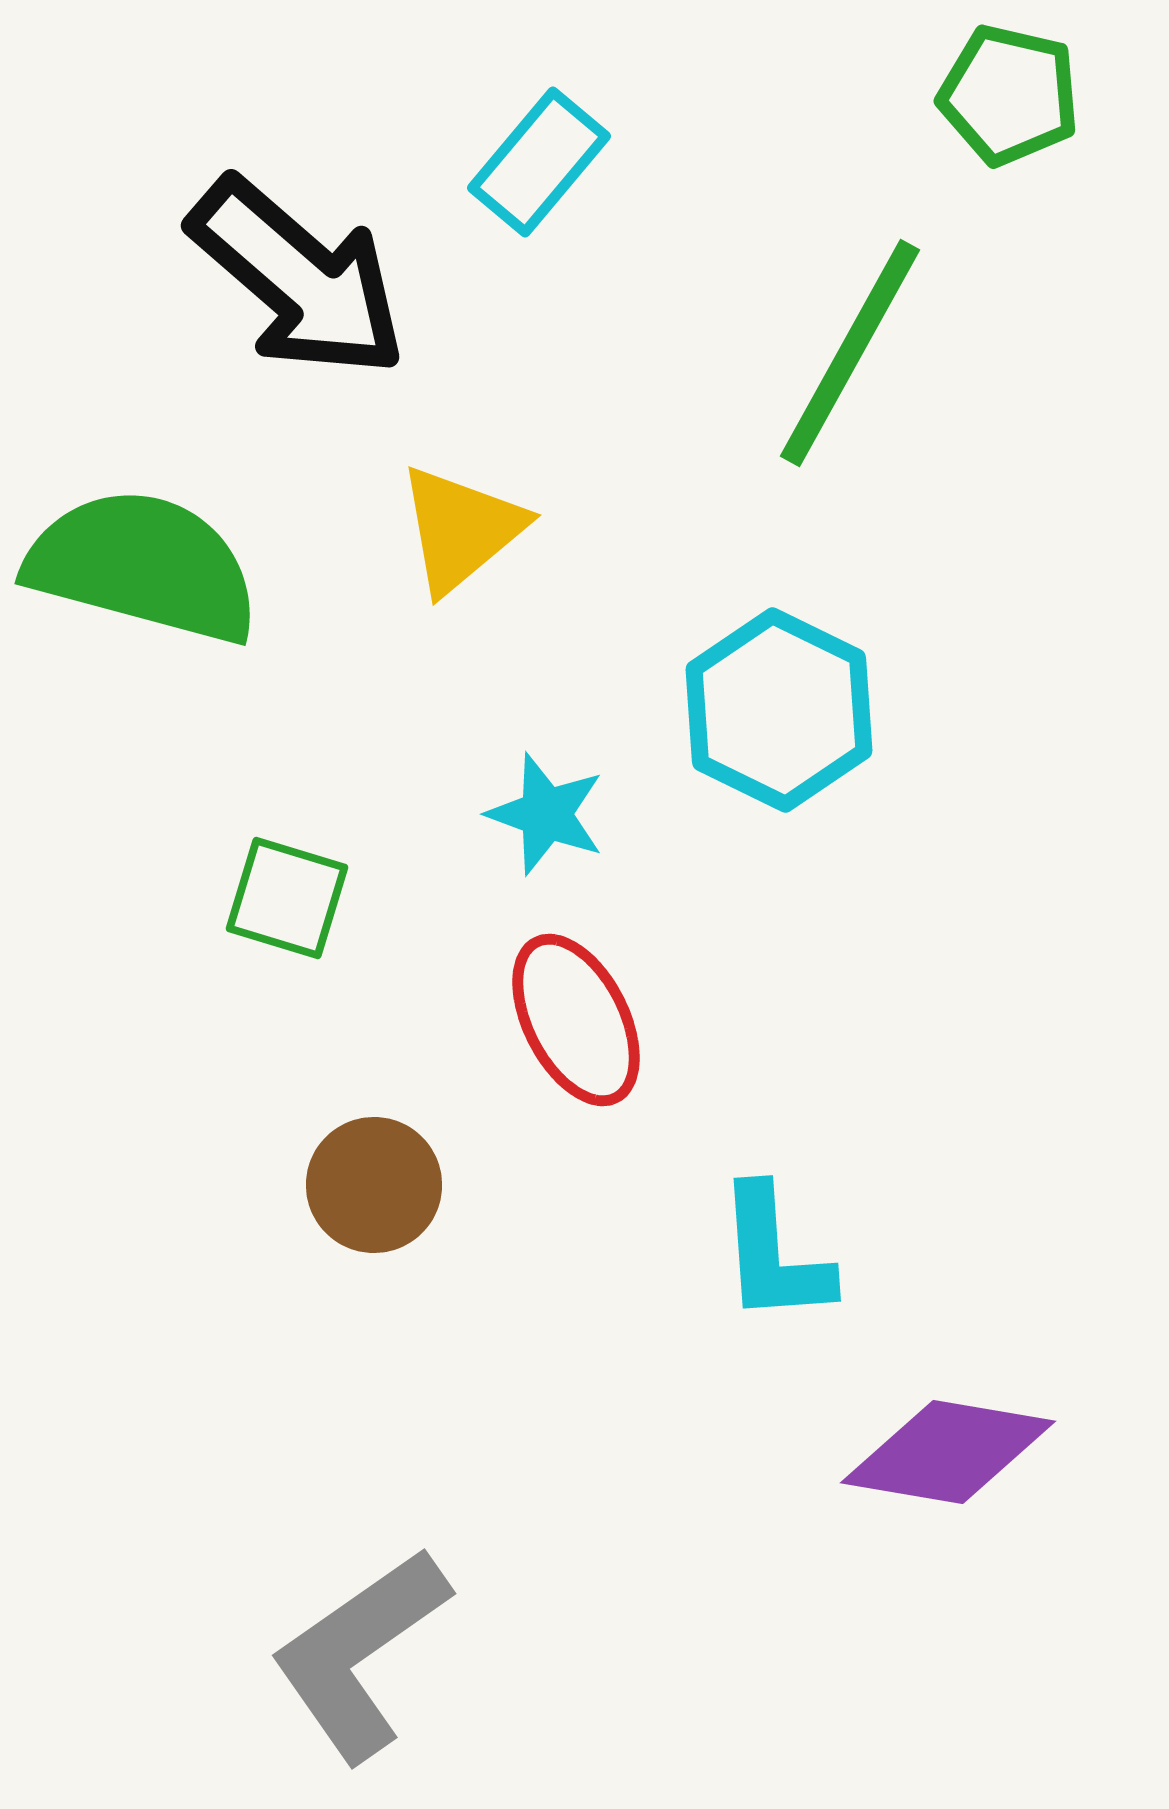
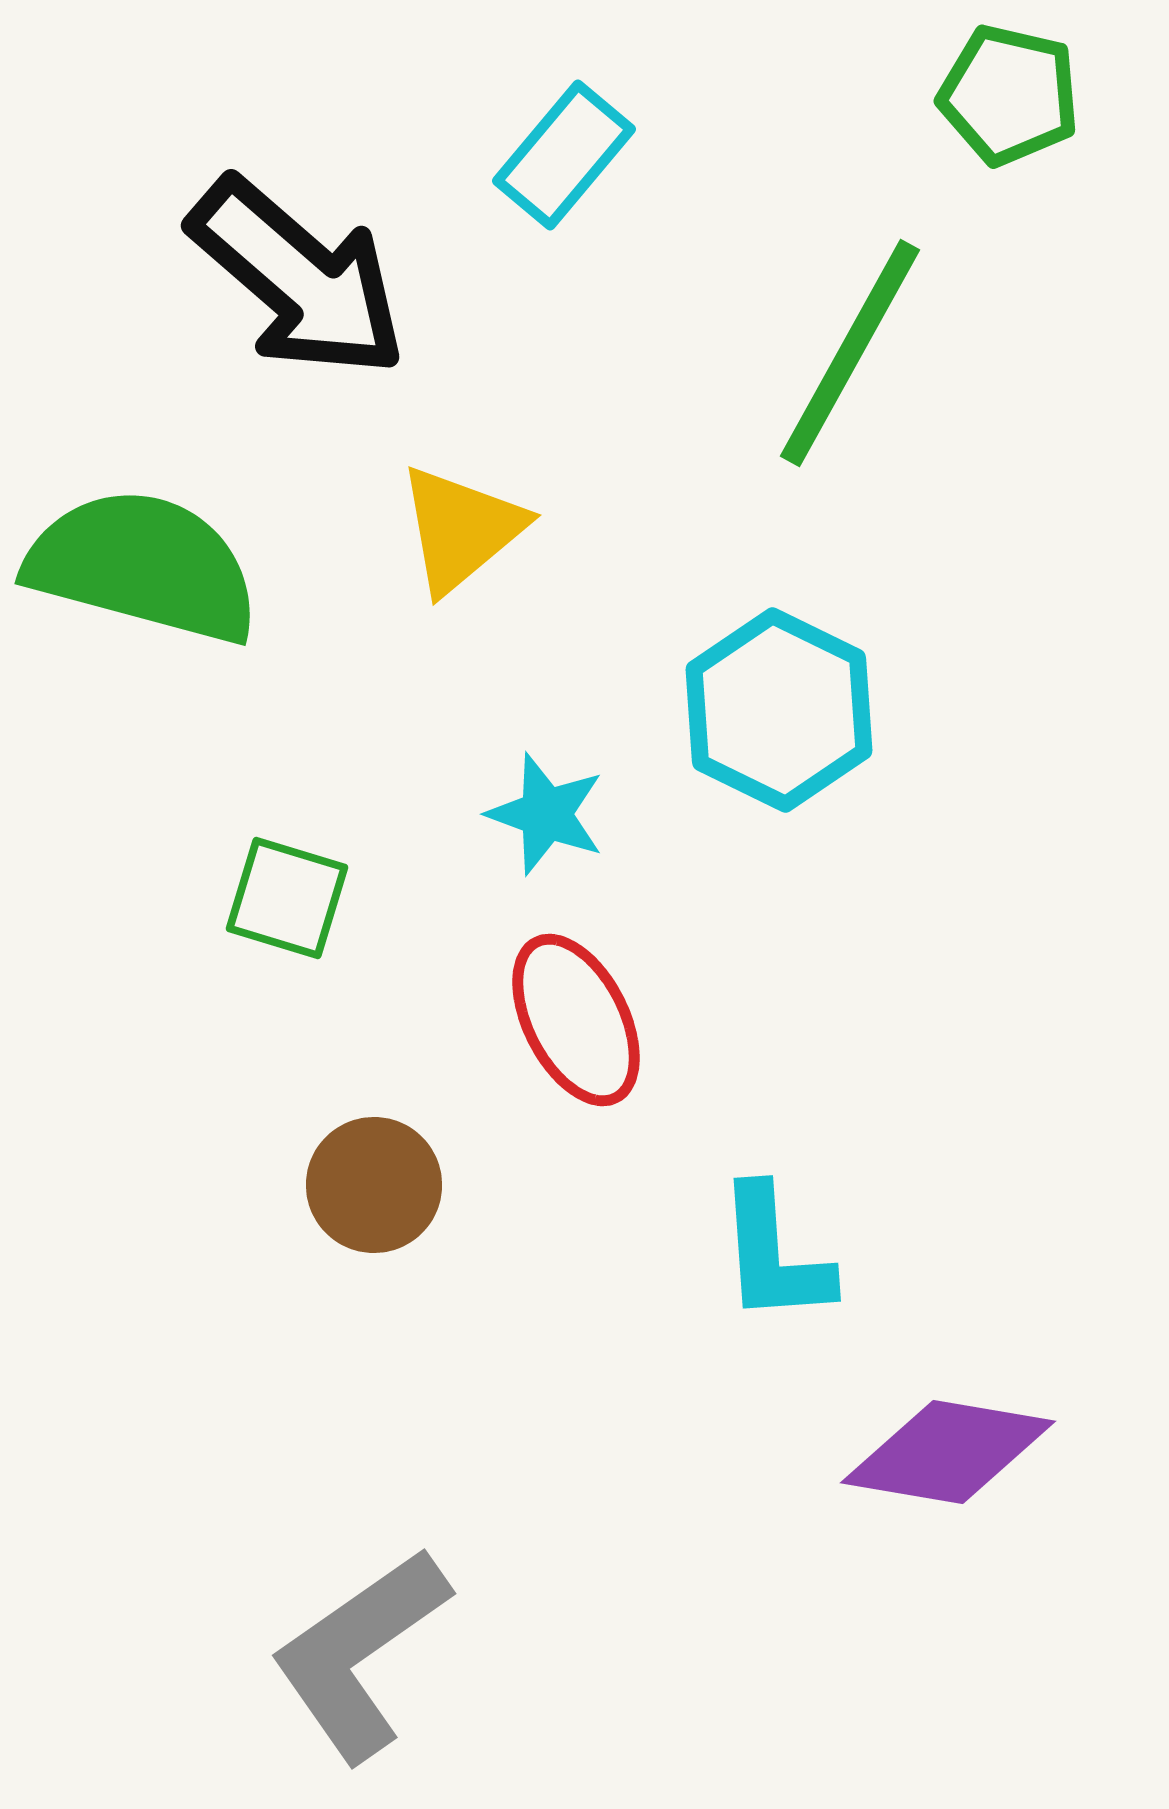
cyan rectangle: moved 25 px right, 7 px up
